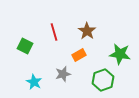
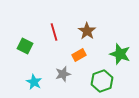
green star: rotated 10 degrees clockwise
green hexagon: moved 1 px left, 1 px down
